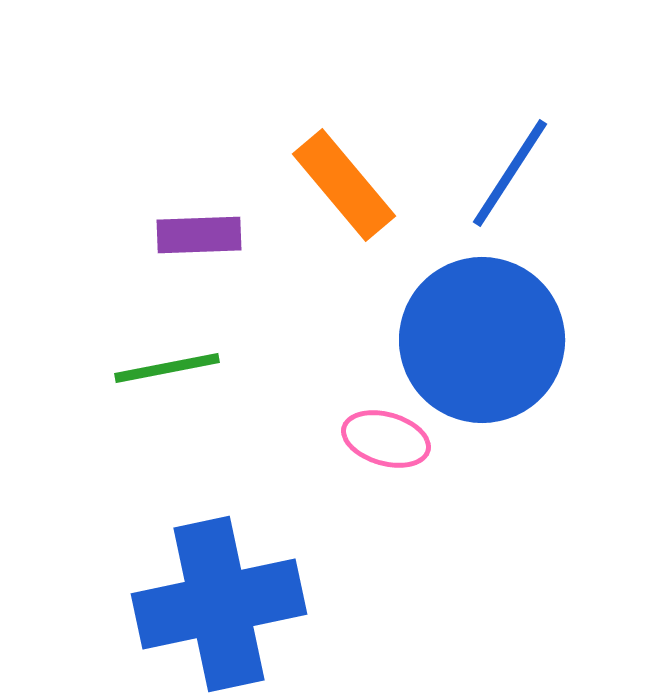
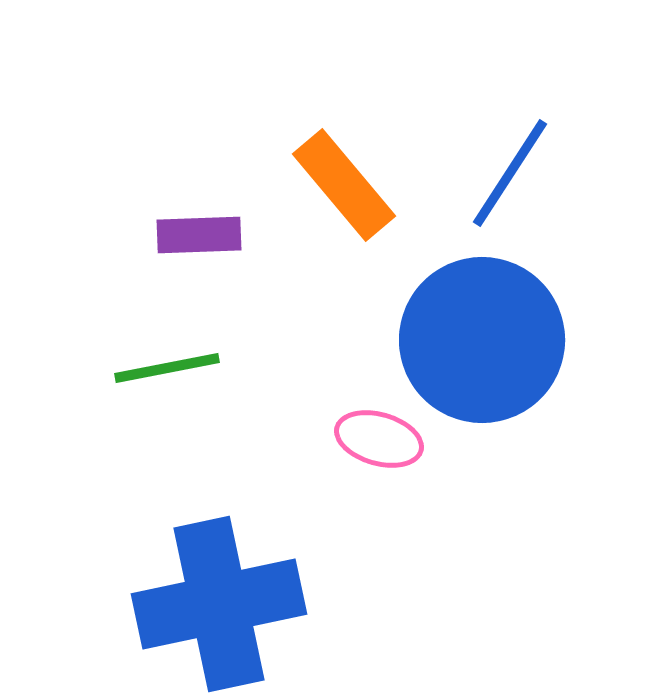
pink ellipse: moved 7 px left
